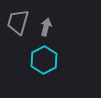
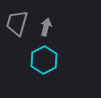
gray trapezoid: moved 1 px left, 1 px down
